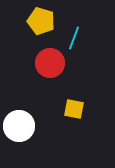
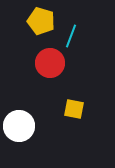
cyan line: moved 3 px left, 2 px up
